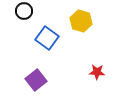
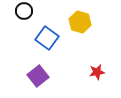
yellow hexagon: moved 1 px left, 1 px down
red star: rotated 14 degrees counterclockwise
purple square: moved 2 px right, 4 px up
